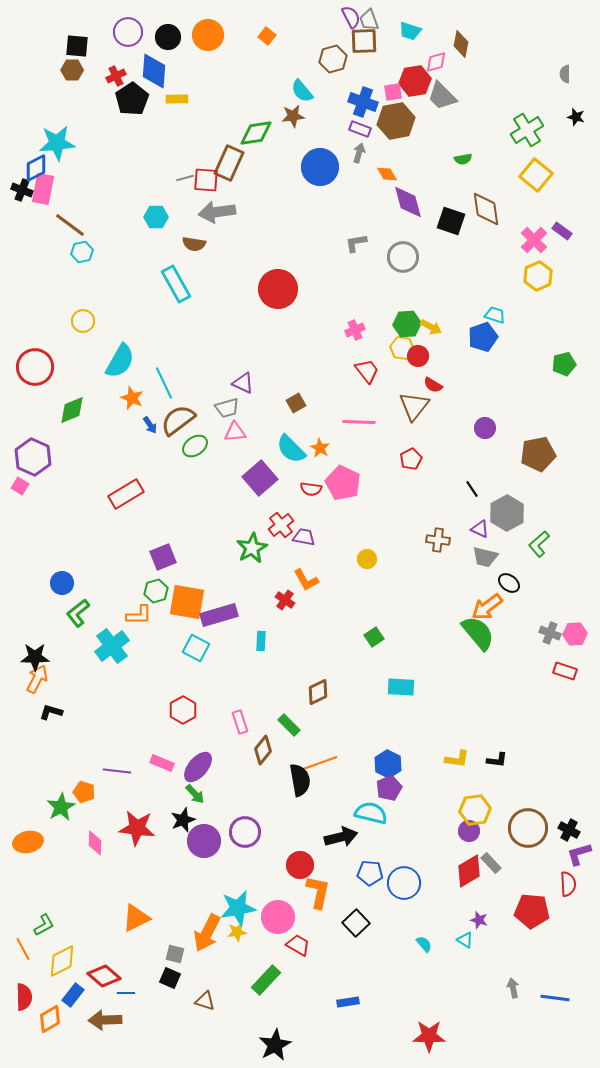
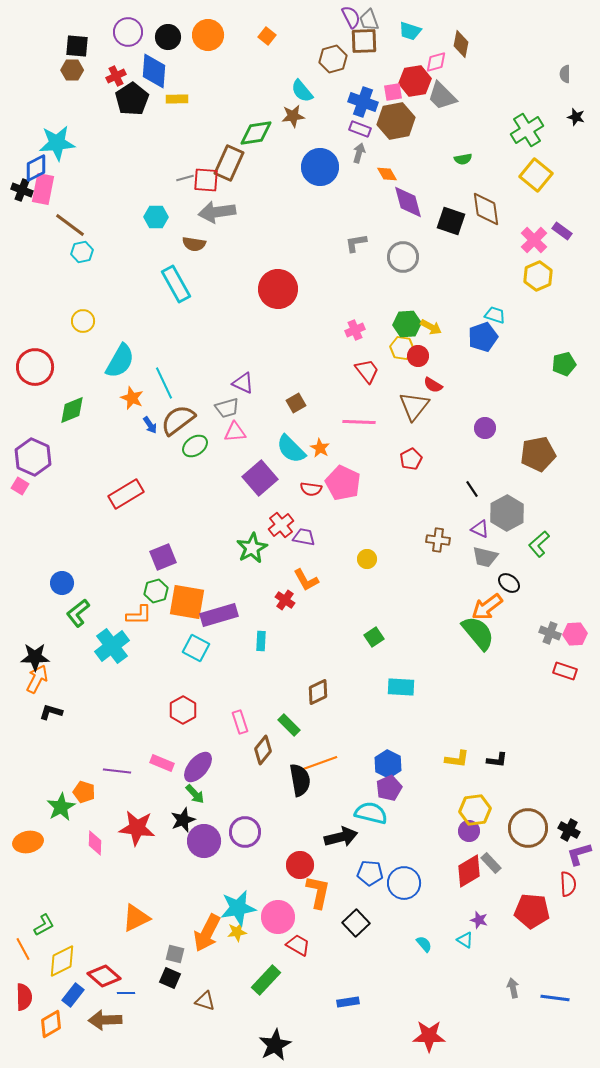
orange diamond at (50, 1019): moved 1 px right, 5 px down
